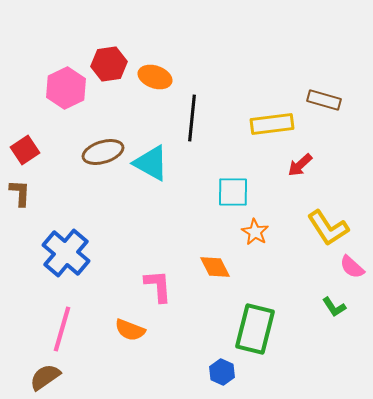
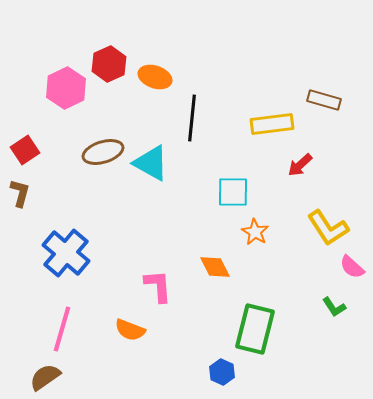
red hexagon: rotated 16 degrees counterclockwise
brown L-shape: rotated 12 degrees clockwise
